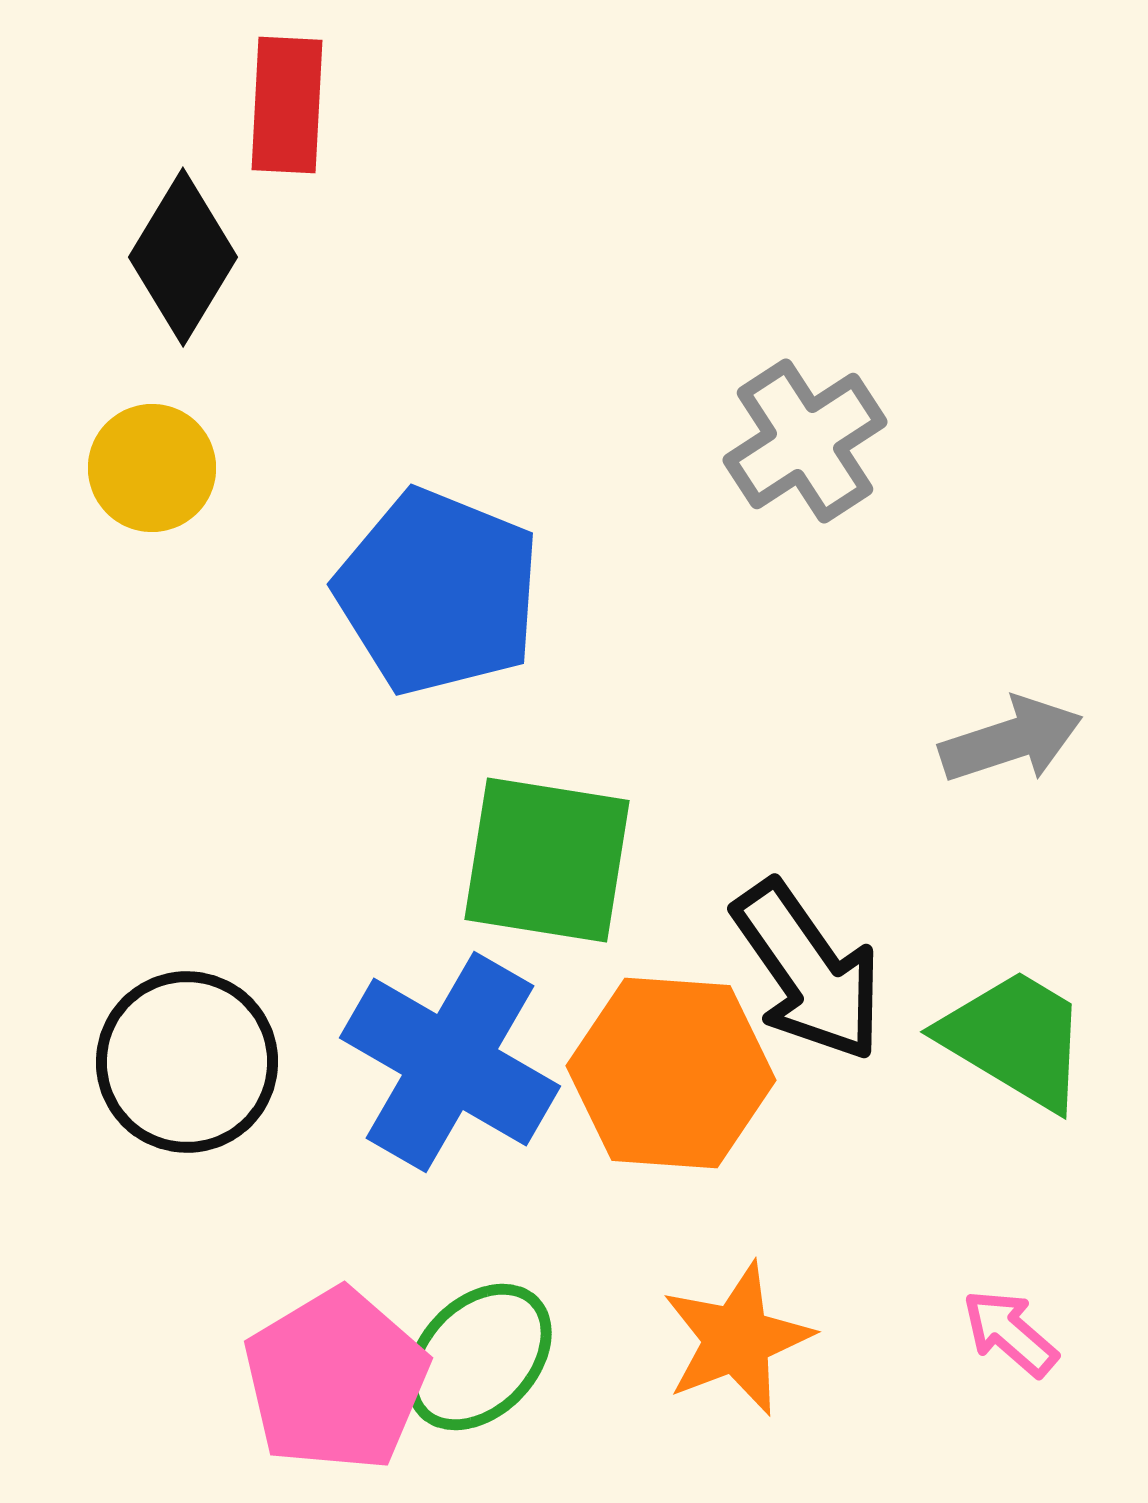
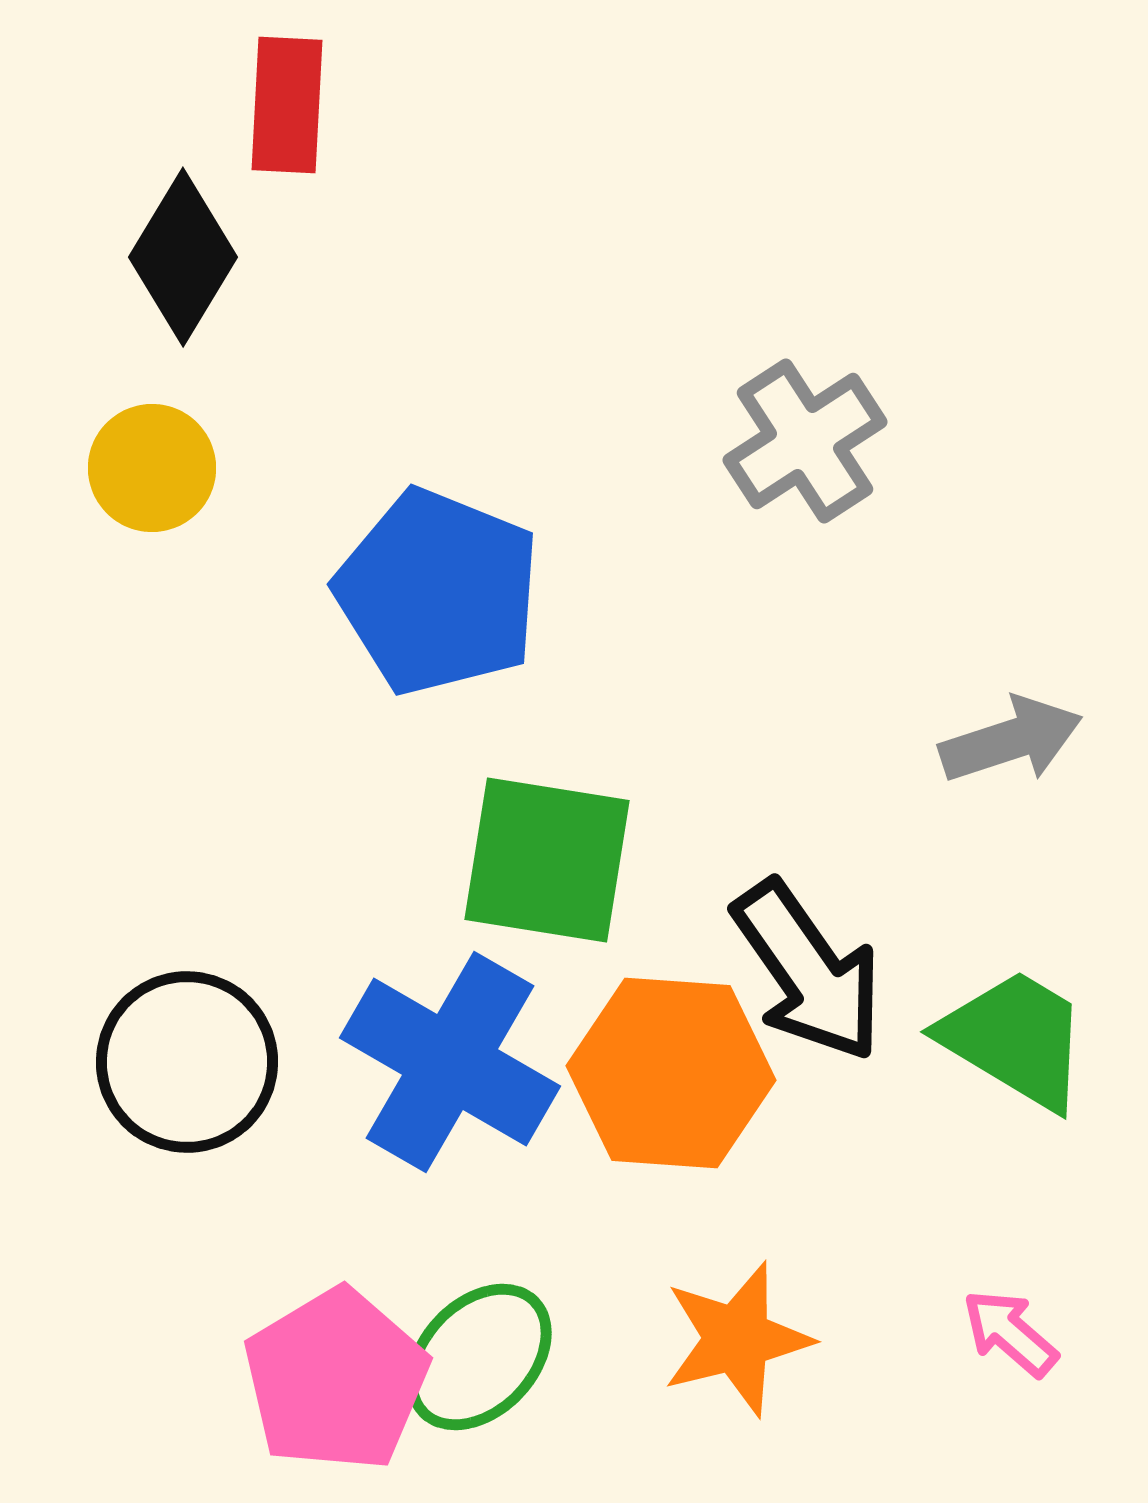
orange star: rotated 7 degrees clockwise
